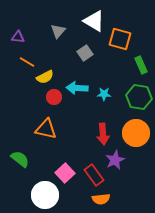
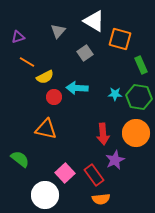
purple triangle: rotated 24 degrees counterclockwise
cyan star: moved 11 px right
